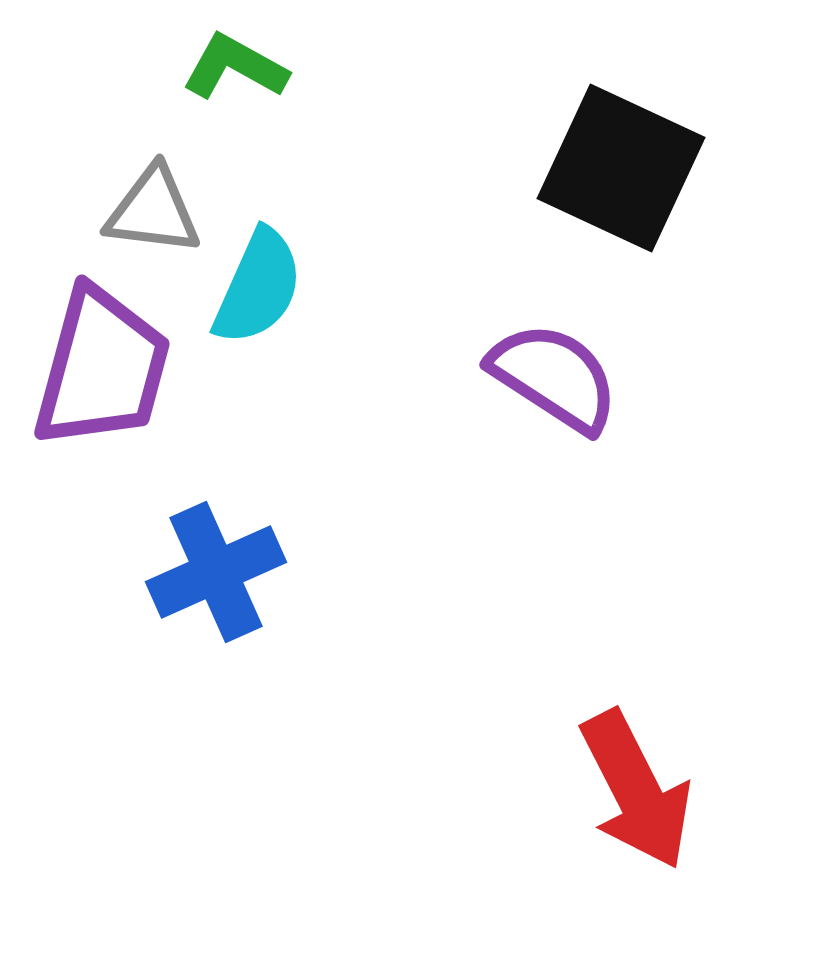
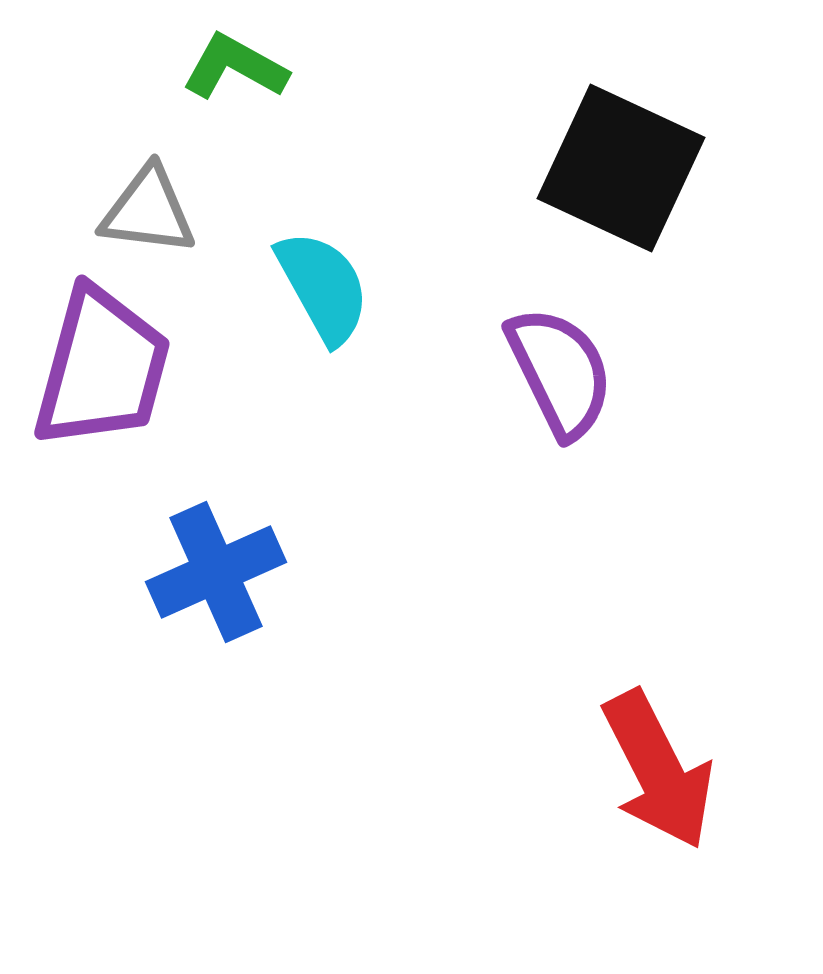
gray triangle: moved 5 px left
cyan semicircle: moved 65 px right; rotated 53 degrees counterclockwise
purple semicircle: moved 6 px right, 5 px up; rotated 31 degrees clockwise
red arrow: moved 22 px right, 20 px up
